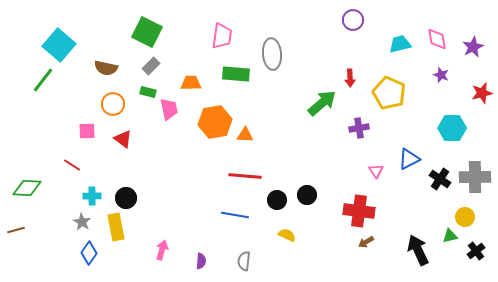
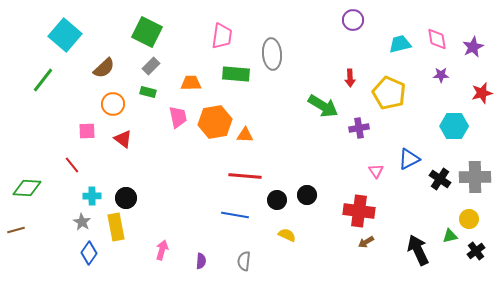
cyan square at (59, 45): moved 6 px right, 10 px up
brown semicircle at (106, 68): moved 2 px left; rotated 55 degrees counterclockwise
purple star at (441, 75): rotated 21 degrees counterclockwise
green arrow at (322, 103): moved 1 px right, 3 px down; rotated 72 degrees clockwise
pink trapezoid at (169, 109): moved 9 px right, 8 px down
cyan hexagon at (452, 128): moved 2 px right, 2 px up
red line at (72, 165): rotated 18 degrees clockwise
yellow circle at (465, 217): moved 4 px right, 2 px down
